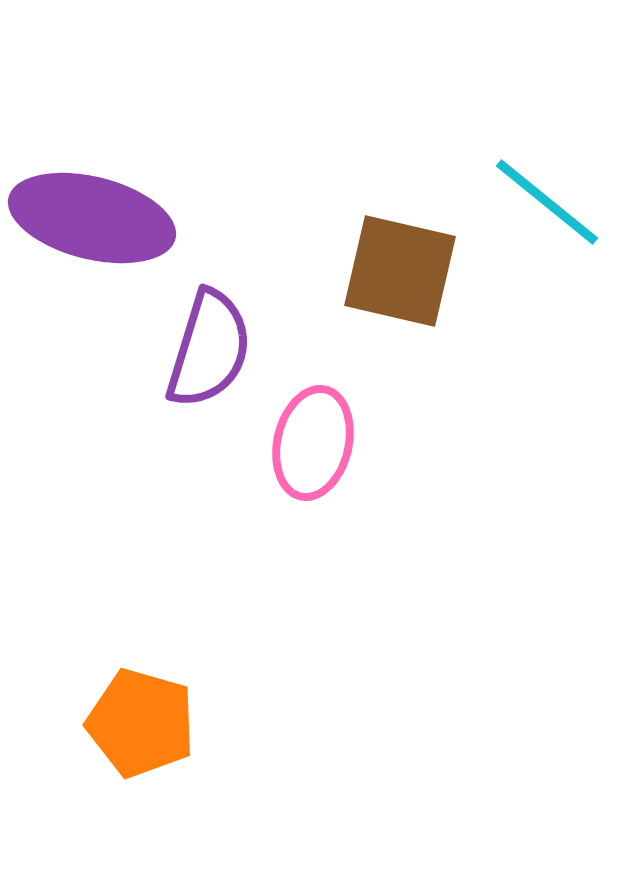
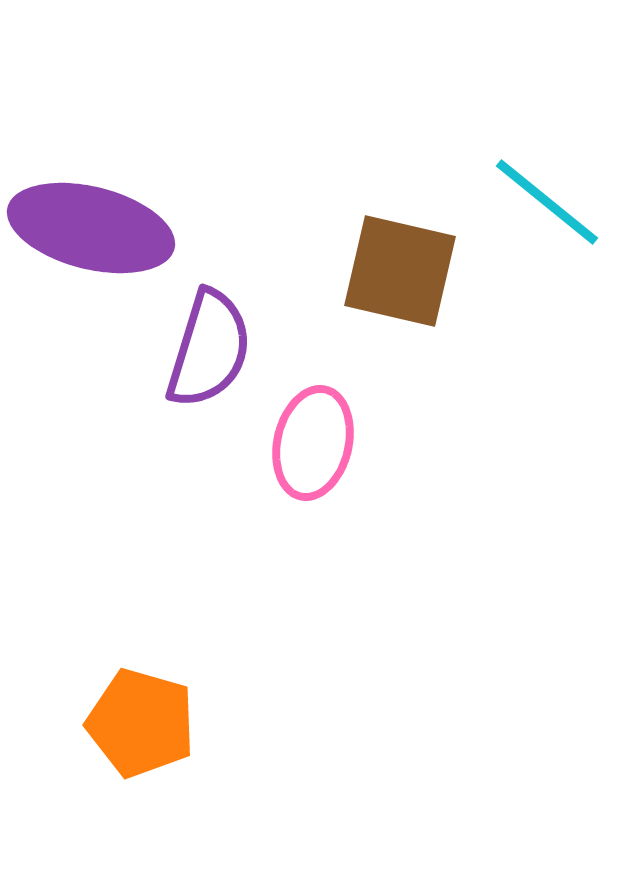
purple ellipse: moved 1 px left, 10 px down
